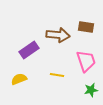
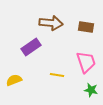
brown arrow: moved 7 px left, 12 px up
purple rectangle: moved 2 px right, 3 px up
pink trapezoid: moved 1 px down
yellow semicircle: moved 5 px left, 1 px down
green star: rotated 24 degrees clockwise
